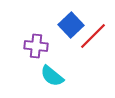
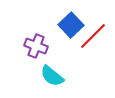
purple cross: rotated 15 degrees clockwise
